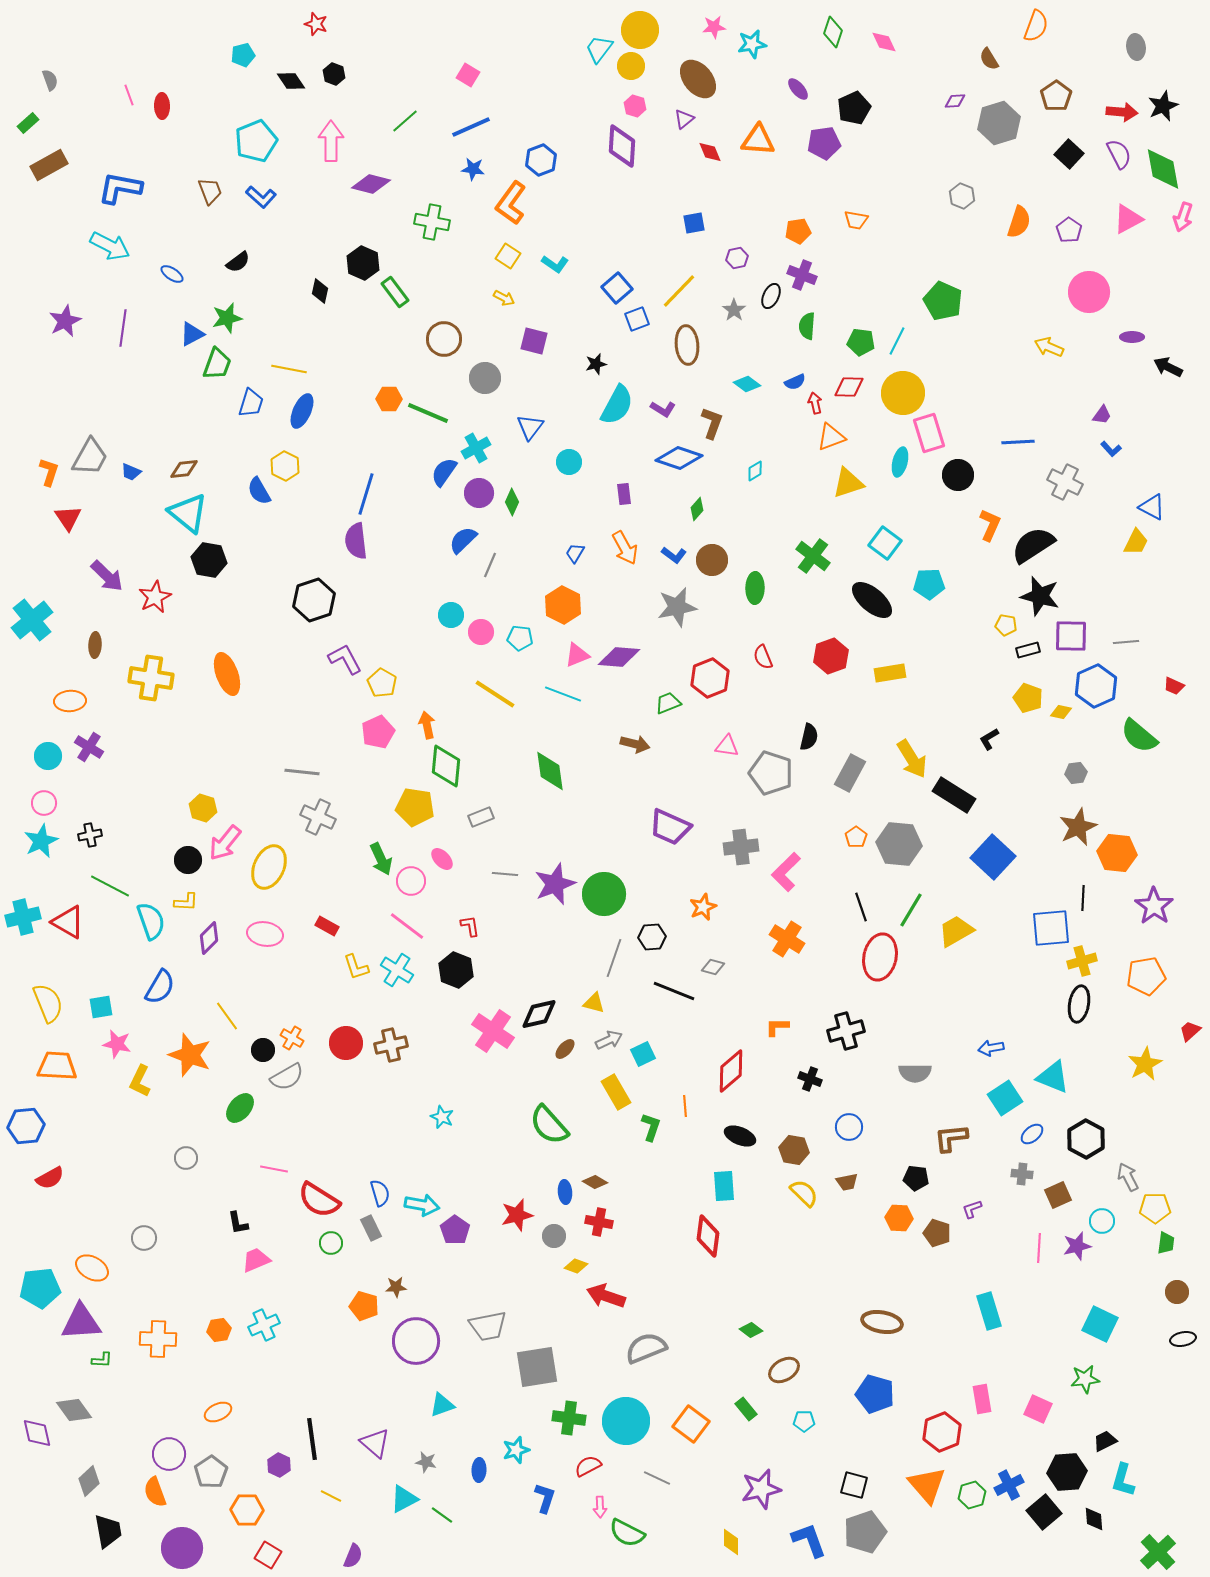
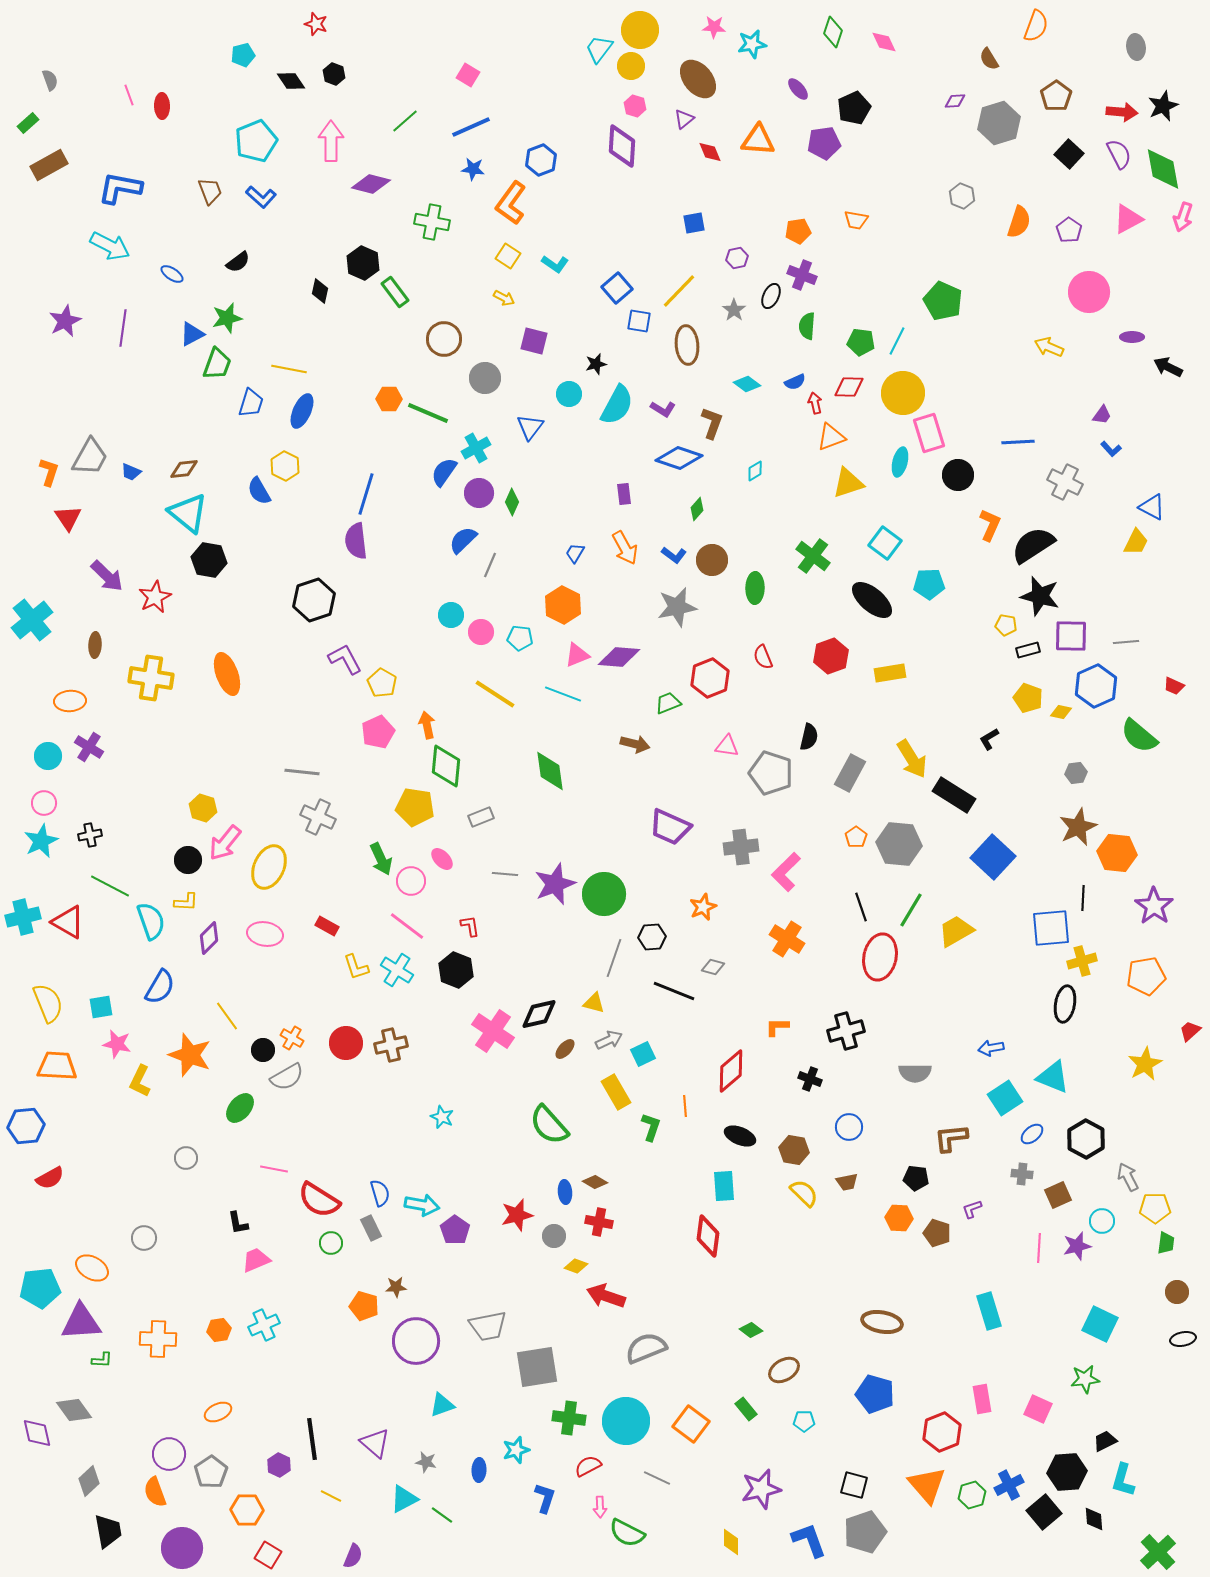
pink star at (714, 27): rotated 10 degrees clockwise
blue square at (637, 319): moved 2 px right, 2 px down; rotated 30 degrees clockwise
cyan circle at (569, 462): moved 68 px up
black ellipse at (1079, 1004): moved 14 px left
